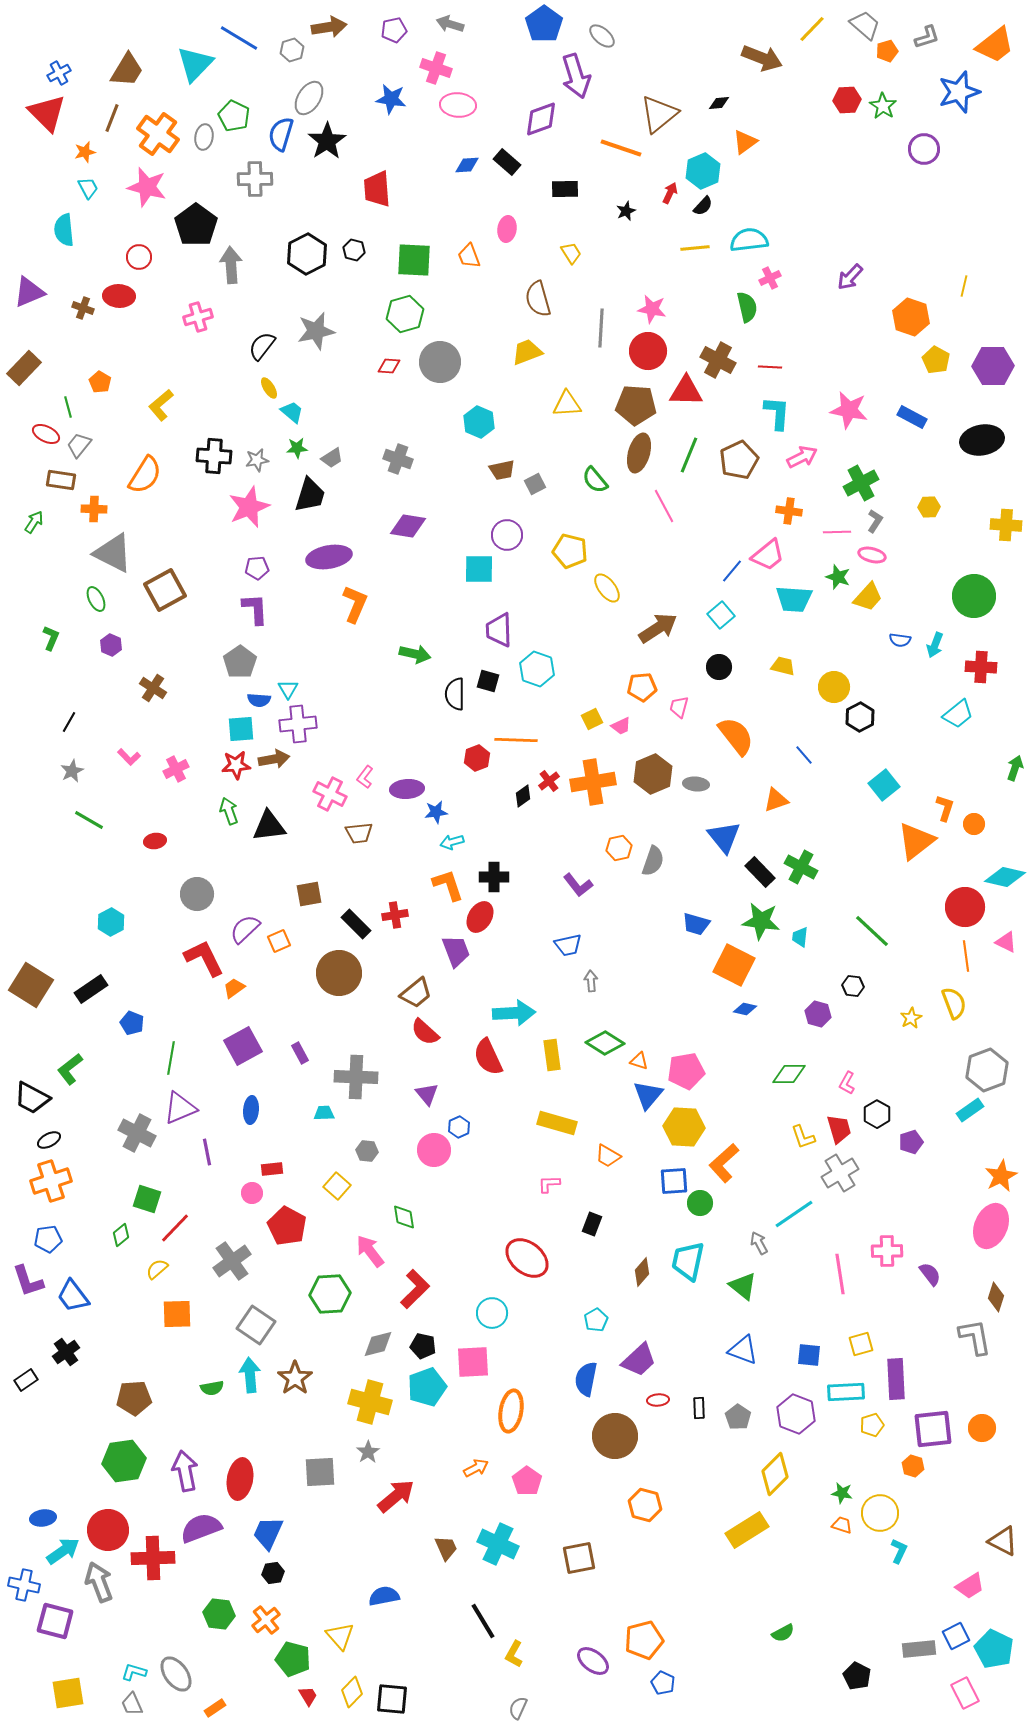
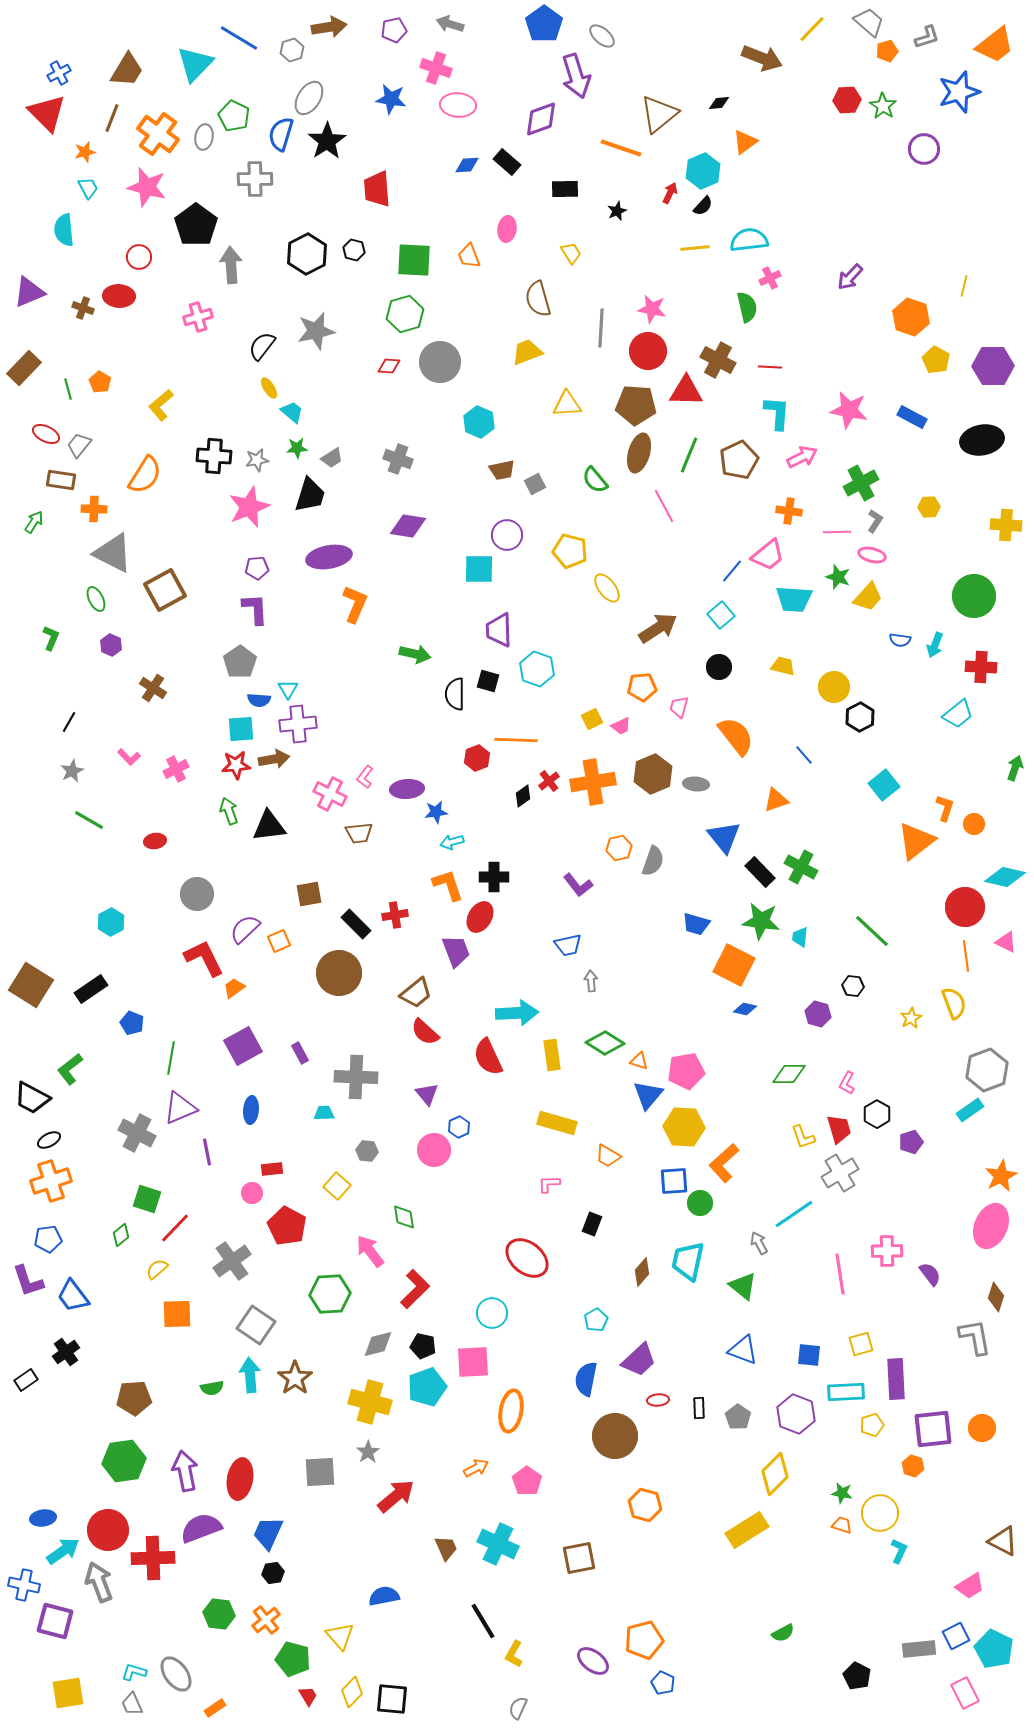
gray trapezoid at (865, 25): moved 4 px right, 3 px up
black star at (626, 211): moved 9 px left
green line at (68, 407): moved 18 px up
cyan arrow at (514, 1013): moved 3 px right
